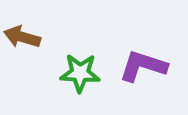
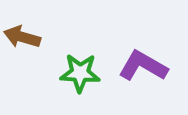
purple L-shape: rotated 12 degrees clockwise
